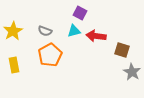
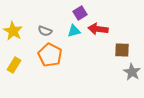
purple square: rotated 32 degrees clockwise
yellow star: rotated 12 degrees counterclockwise
red arrow: moved 2 px right, 7 px up
brown square: rotated 14 degrees counterclockwise
orange pentagon: rotated 15 degrees counterclockwise
yellow rectangle: rotated 42 degrees clockwise
